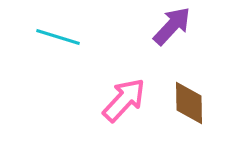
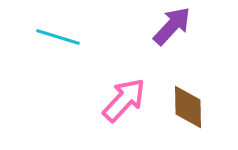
brown diamond: moved 1 px left, 4 px down
